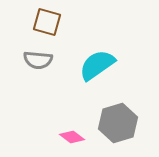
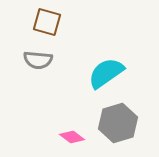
cyan semicircle: moved 9 px right, 8 px down
